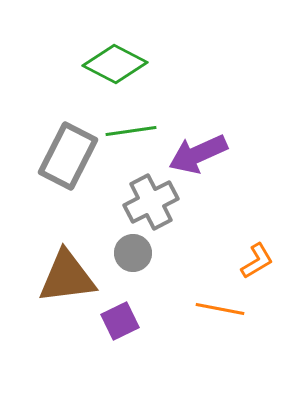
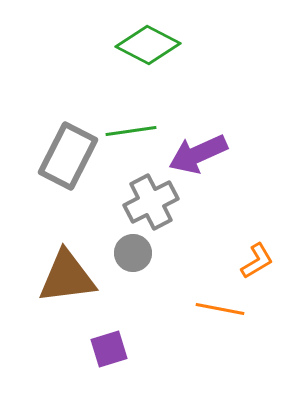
green diamond: moved 33 px right, 19 px up
purple square: moved 11 px left, 28 px down; rotated 9 degrees clockwise
